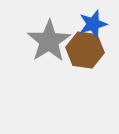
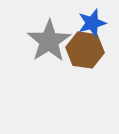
blue star: moved 1 px left, 1 px up
